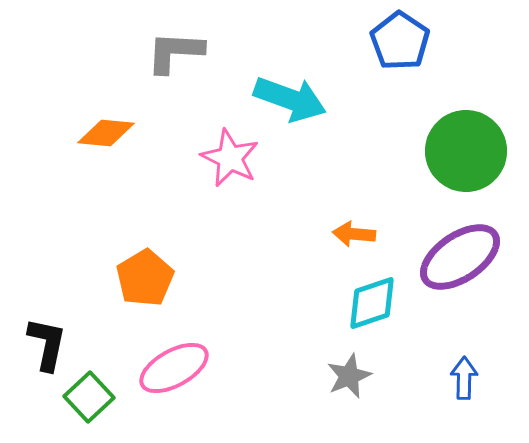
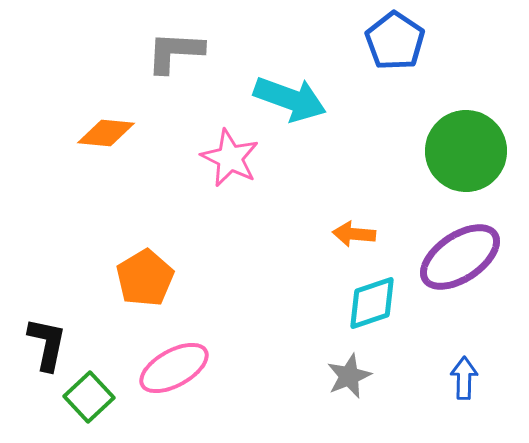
blue pentagon: moved 5 px left
